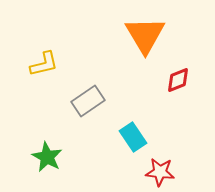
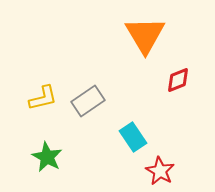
yellow L-shape: moved 1 px left, 34 px down
red star: moved 1 px up; rotated 24 degrees clockwise
